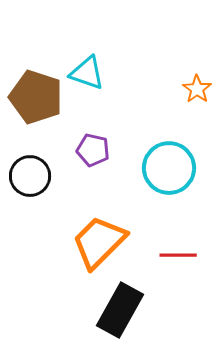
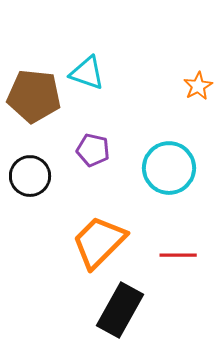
orange star: moved 1 px right, 3 px up; rotated 8 degrees clockwise
brown pentagon: moved 2 px left, 1 px up; rotated 12 degrees counterclockwise
